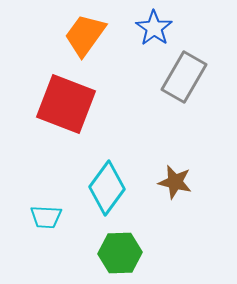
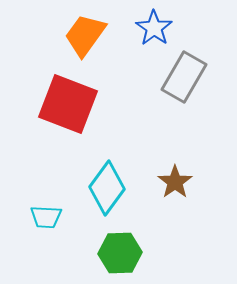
red square: moved 2 px right
brown star: rotated 24 degrees clockwise
